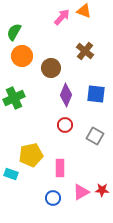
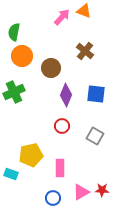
green semicircle: rotated 18 degrees counterclockwise
green cross: moved 6 px up
red circle: moved 3 px left, 1 px down
